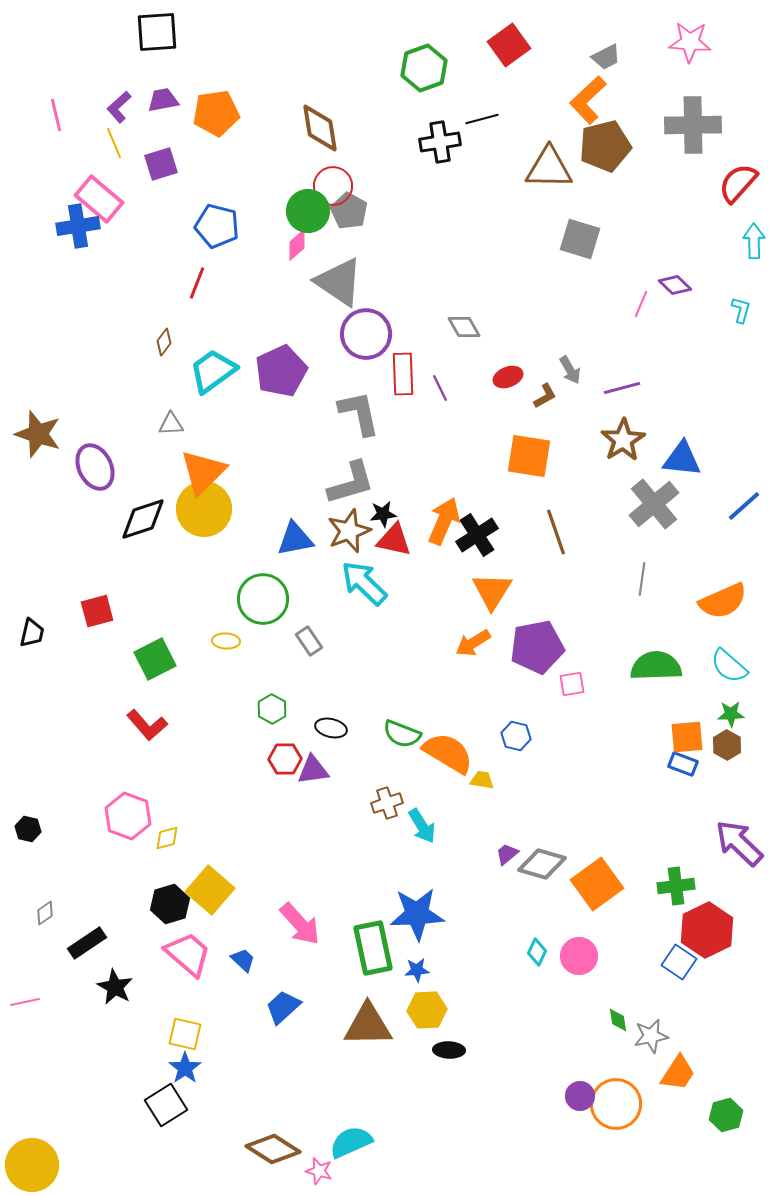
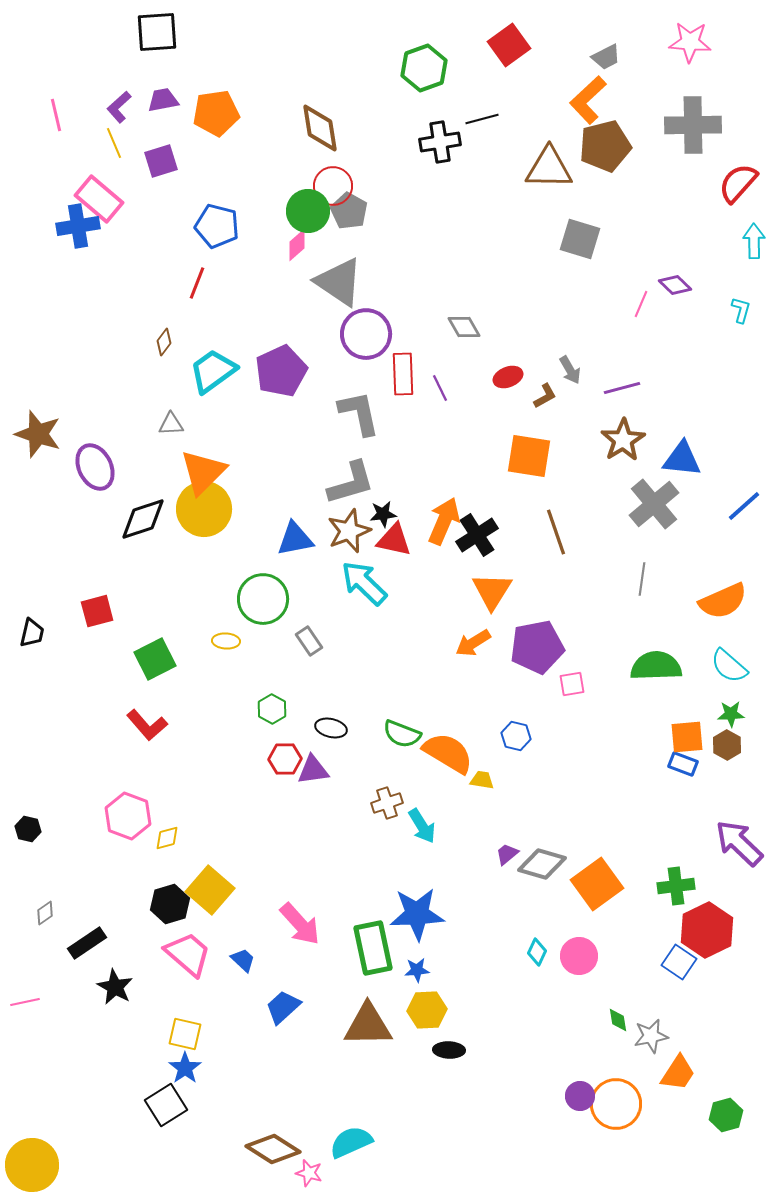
purple square at (161, 164): moved 3 px up
pink star at (319, 1171): moved 10 px left, 2 px down
